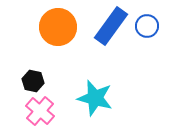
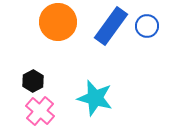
orange circle: moved 5 px up
black hexagon: rotated 20 degrees clockwise
